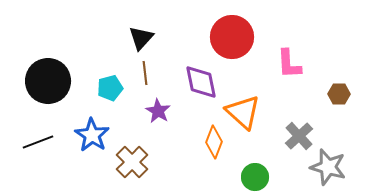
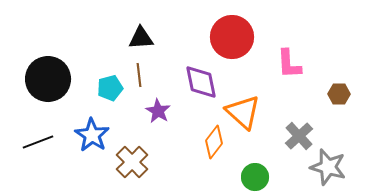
black triangle: rotated 44 degrees clockwise
brown line: moved 6 px left, 2 px down
black circle: moved 2 px up
orange diamond: rotated 16 degrees clockwise
